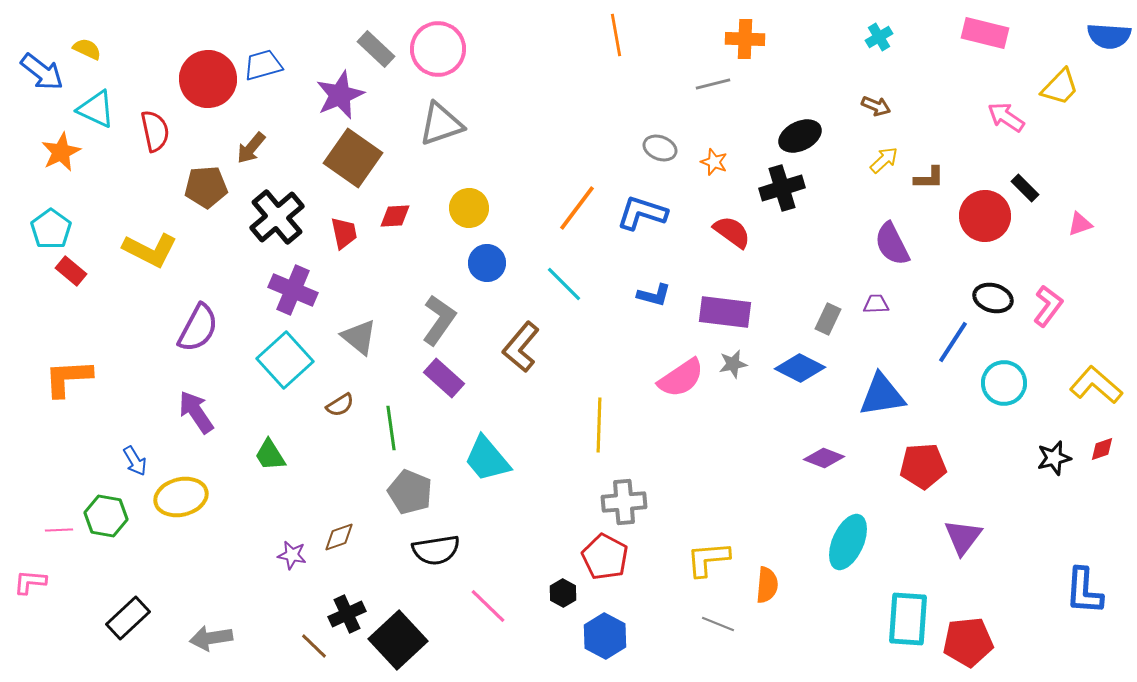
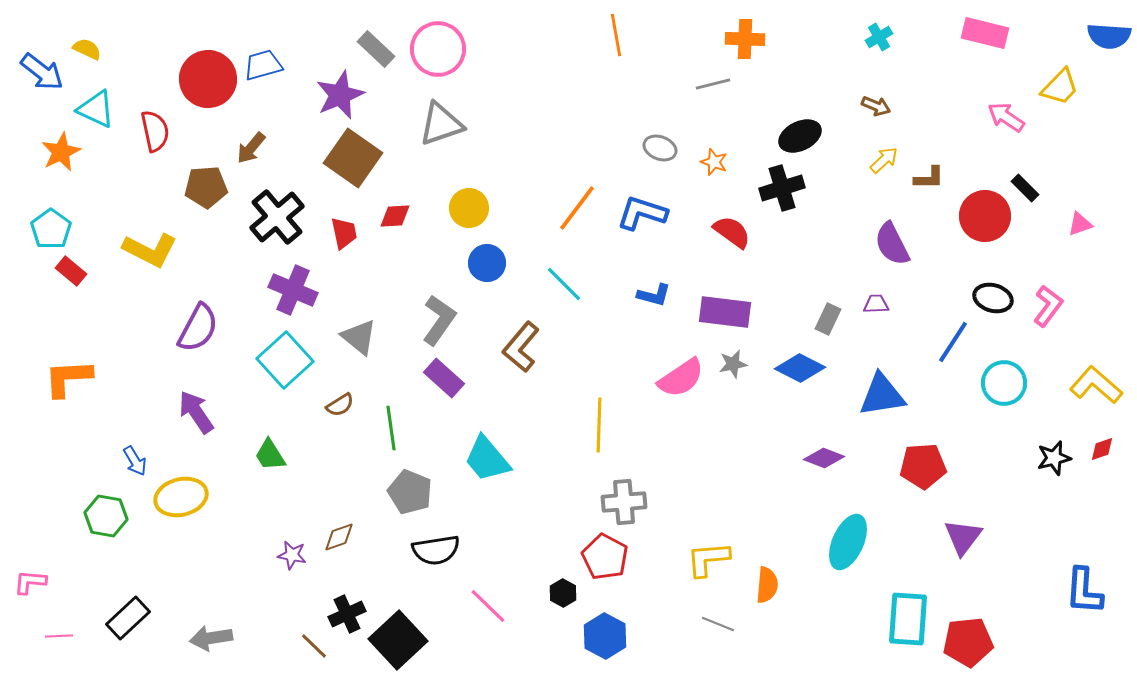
pink line at (59, 530): moved 106 px down
